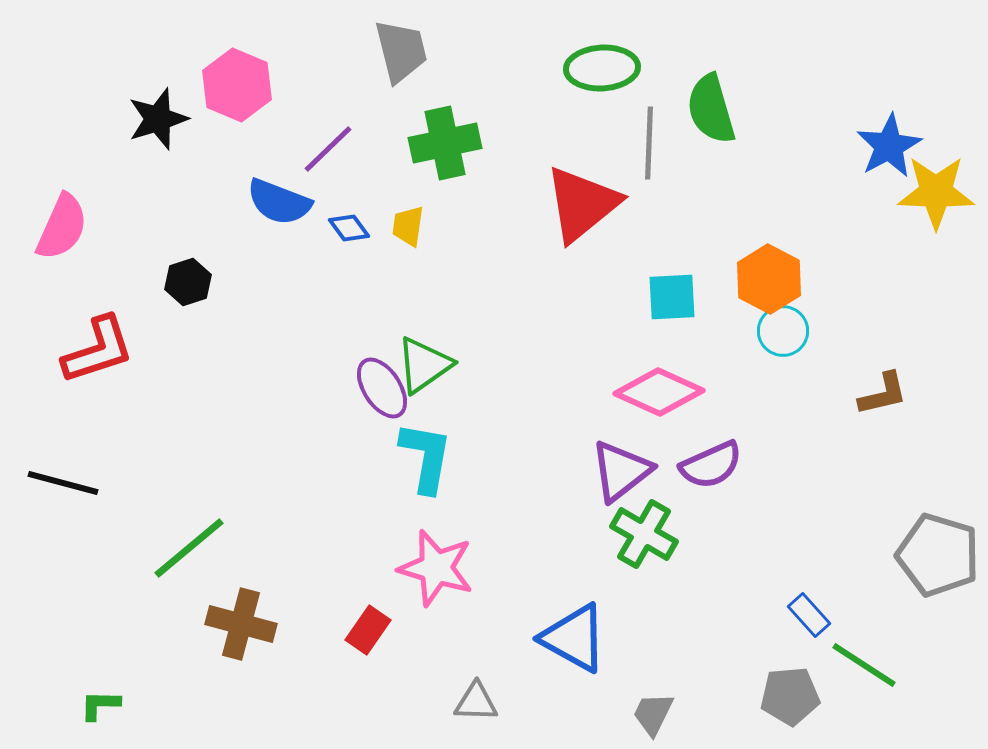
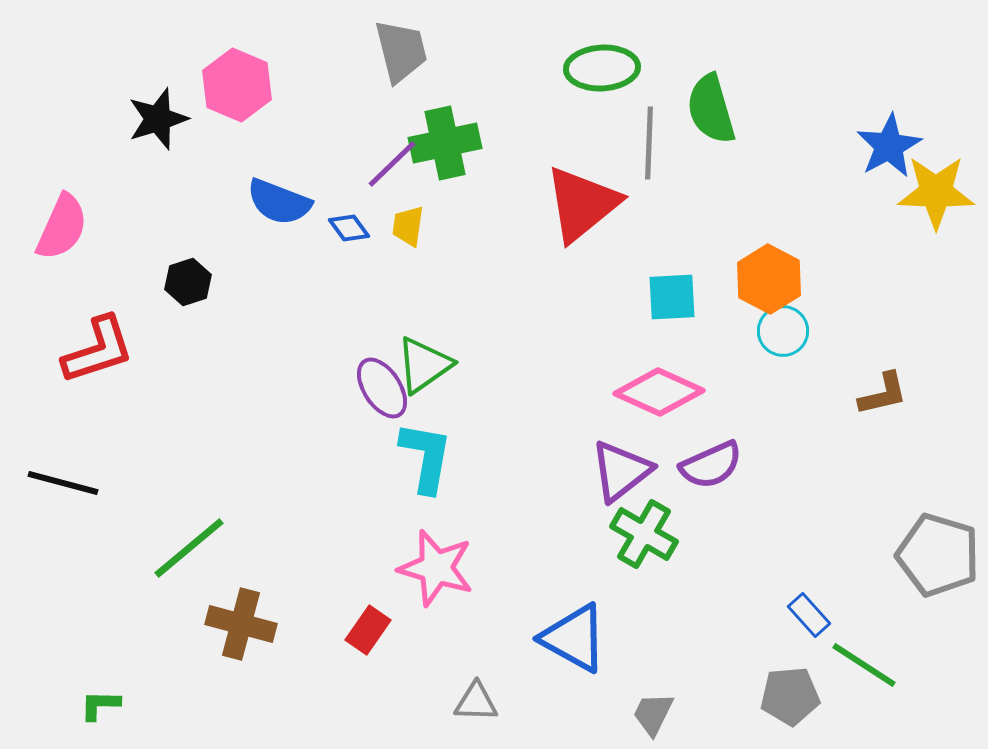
purple line at (328, 149): moved 64 px right, 15 px down
